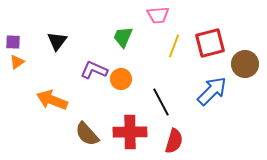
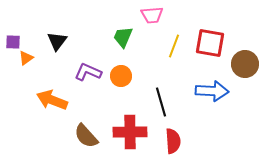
pink trapezoid: moved 6 px left
red square: rotated 24 degrees clockwise
orange triangle: moved 9 px right, 4 px up
purple L-shape: moved 6 px left, 2 px down
orange circle: moved 3 px up
blue arrow: rotated 48 degrees clockwise
black line: rotated 12 degrees clockwise
brown semicircle: moved 1 px left, 2 px down
red semicircle: moved 1 px left; rotated 20 degrees counterclockwise
